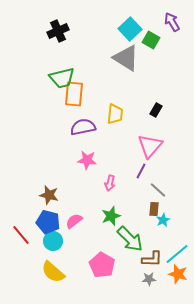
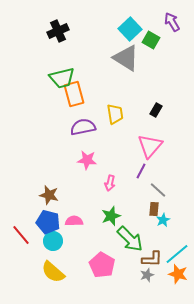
orange rectangle: rotated 20 degrees counterclockwise
yellow trapezoid: rotated 15 degrees counterclockwise
pink semicircle: rotated 36 degrees clockwise
gray star: moved 2 px left, 4 px up; rotated 16 degrees counterclockwise
